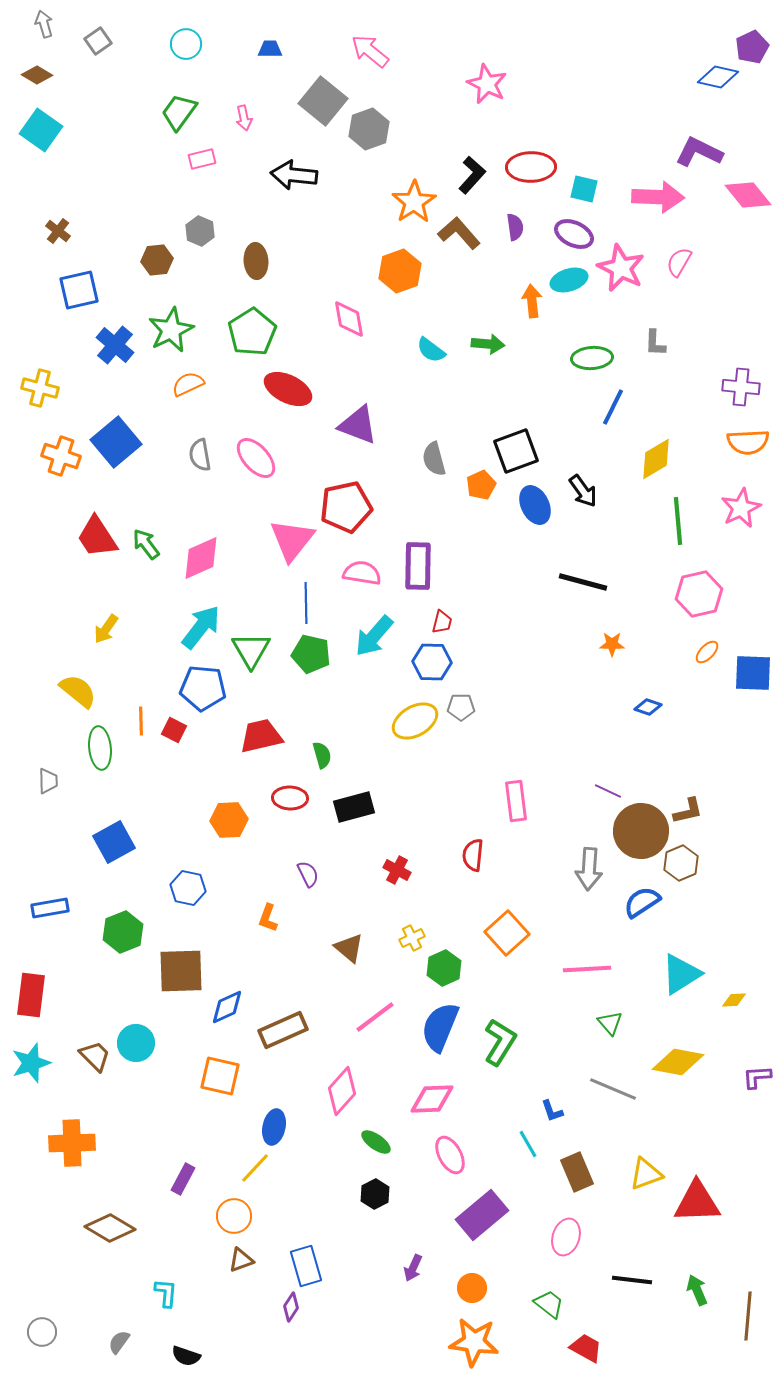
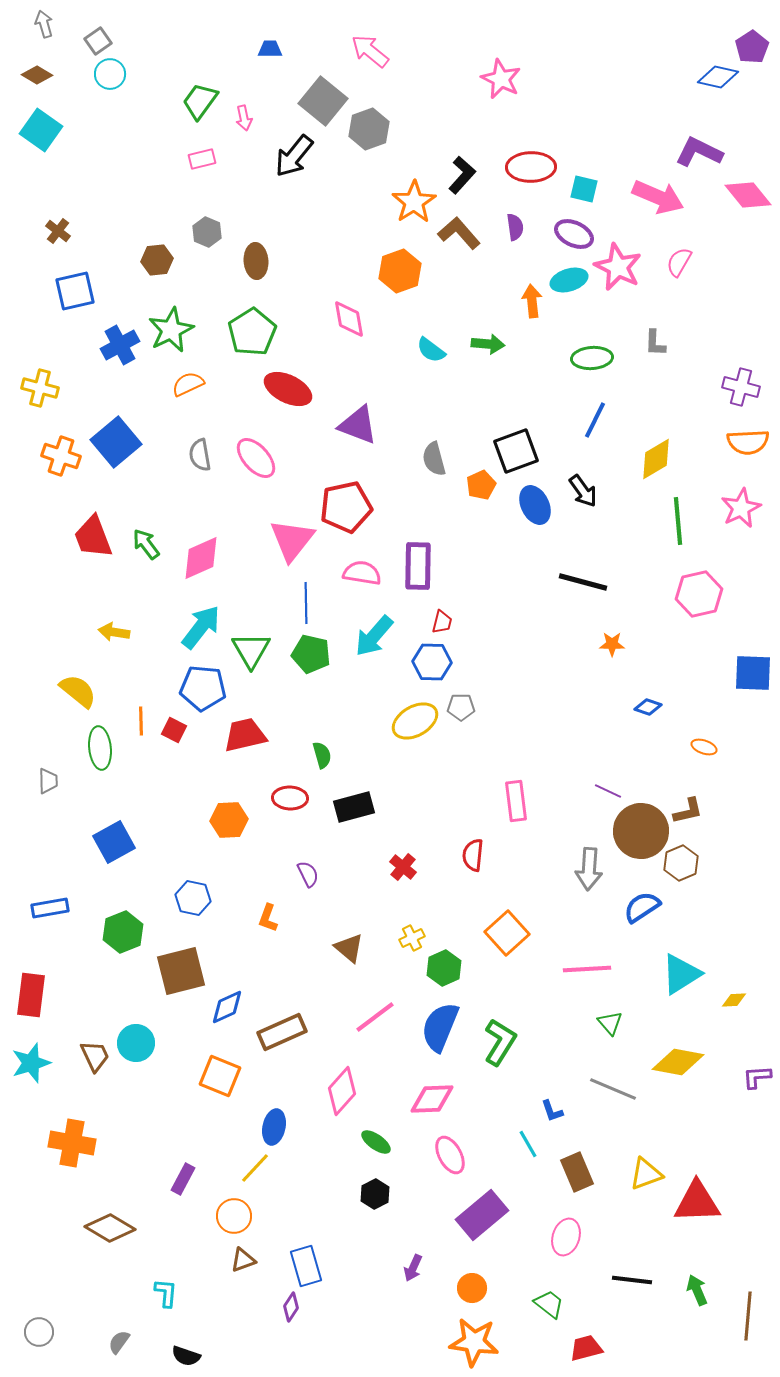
cyan circle at (186, 44): moved 76 px left, 30 px down
purple pentagon at (752, 47): rotated 8 degrees counterclockwise
pink star at (487, 84): moved 14 px right, 5 px up
green trapezoid at (179, 112): moved 21 px right, 11 px up
black arrow at (294, 175): moved 19 px up; rotated 57 degrees counterclockwise
black L-shape at (472, 175): moved 10 px left
pink arrow at (658, 197): rotated 21 degrees clockwise
gray hexagon at (200, 231): moved 7 px right, 1 px down
pink star at (621, 268): moved 3 px left, 1 px up
blue square at (79, 290): moved 4 px left, 1 px down
blue cross at (115, 345): moved 5 px right; rotated 21 degrees clockwise
purple cross at (741, 387): rotated 9 degrees clockwise
blue line at (613, 407): moved 18 px left, 13 px down
red trapezoid at (97, 537): moved 4 px left; rotated 12 degrees clockwise
yellow arrow at (106, 629): moved 8 px right, 3 px down; rotated 64 degrees clockwise
orange ellipse at (707, 652): moved 3 px left, 95 px down; rotated 65 degrees clockwise
red trapezoid at (261, 736): moved 16 px left, 1 px up
red cross at (397, 870): moved 6 px right, 3 px up; rotated 12 degrees clockwise
blue hexagon at (188, 888): moved 5 px right, 10 px down
blue semicircle at (642, 902): moved 5 px down
brown square at (181, 971): rotated 12 degrees counterclockwise
brown rectangle at (283, 1030): moved 1 px left, 2 px down
brown trapezoid at (95, 1056): rotated 20 degrees clockwise
orange square at (220, 1076): rotated 9 degrees clockwise
orange cross at (72, 1143): rotated 12 degrees clockwise
brown triangle at (241, 1260): moved 2 px right
gray circle at (42, 1332): moved 3 px left
red trapezoid at (586, 1348): rotated 44 degrees counterclockwise
